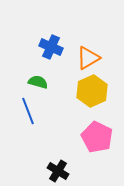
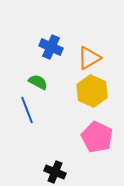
orange triangle: moved 1 px right
green semicircle: rotated 12 degrees clockwise
yellow hexagon: rotated 12 degrees counterclockwise
blue line: moved 1 px left, 1 px up
black cross: moved 3 px left, 1 px down; rotated 10 degrees counterclockwise
